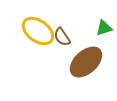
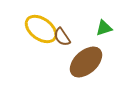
yellow ellipse: moved 3 px right, 2 px up
